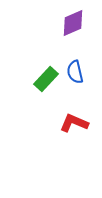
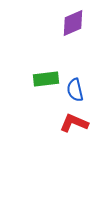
blue semicircle: moved 18 px down
green rectangle: rotated 40 degrees clockwise
